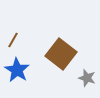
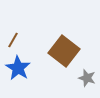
brown square: moved 3 px right, 3 px up
blue star: moved 1 px right, 2 px up
